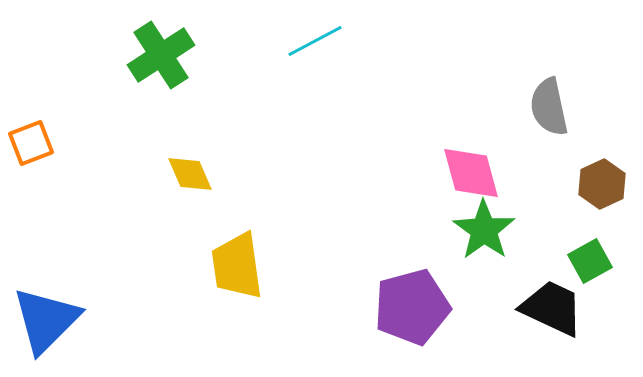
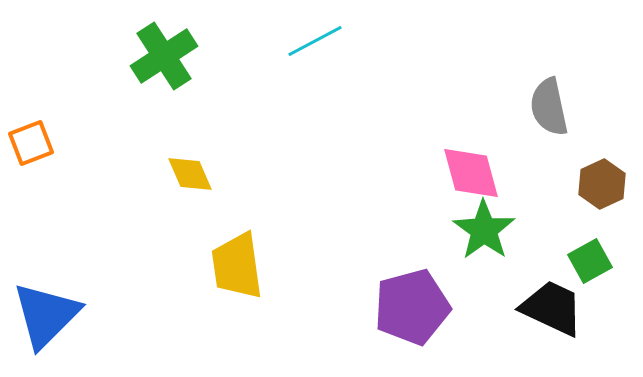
green cross: moved 3 px right, 1 px down
blue triangle: moved 5 px up
